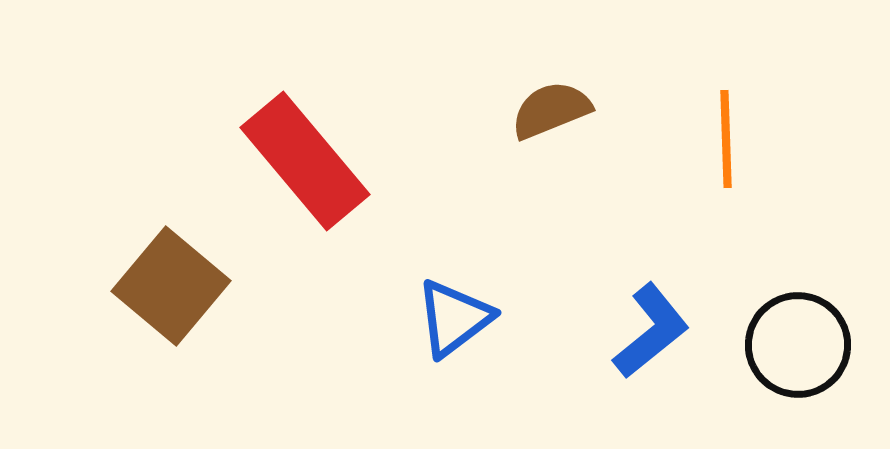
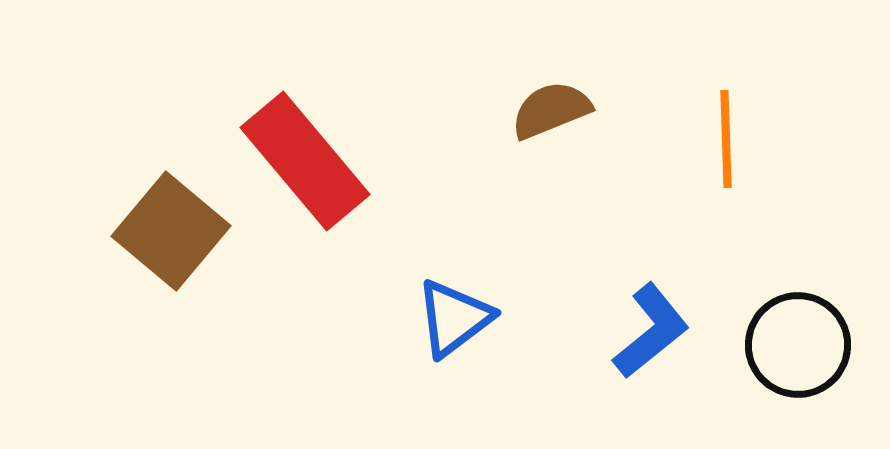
brown square: moved 55 px up
